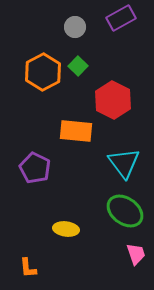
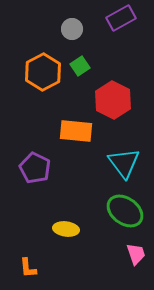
gray circle: moved 3 px left, 2 px down
green square: moved 2 px right; rotated 12 degrees clockwise
